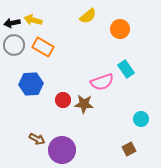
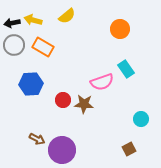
yellow semicircle: moved 21 px left
